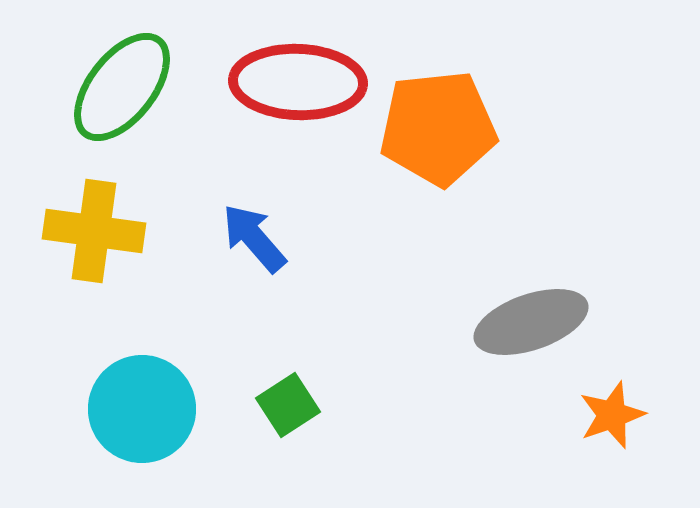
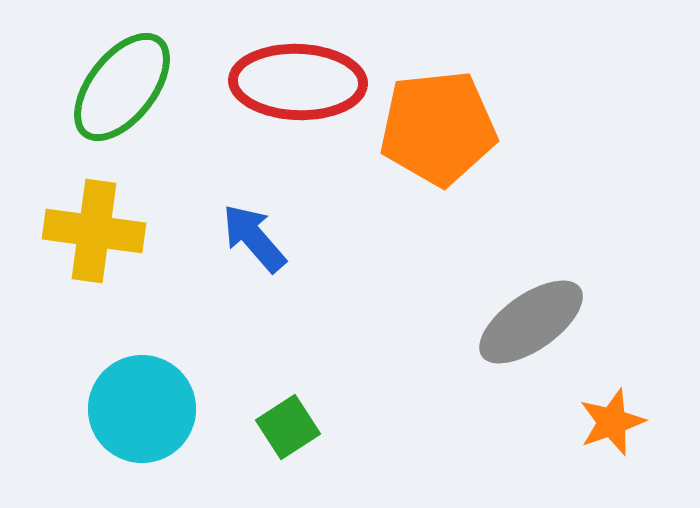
gray ellipse: rotated 16 degrees counterclockwise
green square: moved 22 px down
orange star: moved 7 px down
